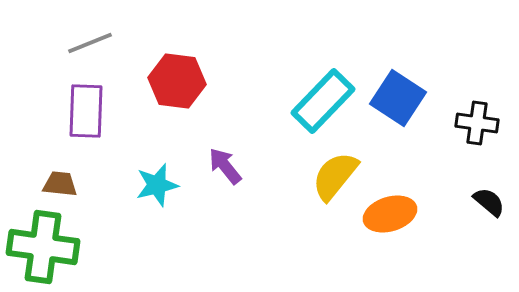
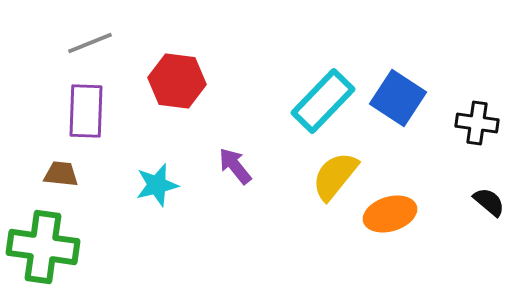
purple arrow: moved 10 px right
brown trapezoid: moved 1 px right, 10 px up
